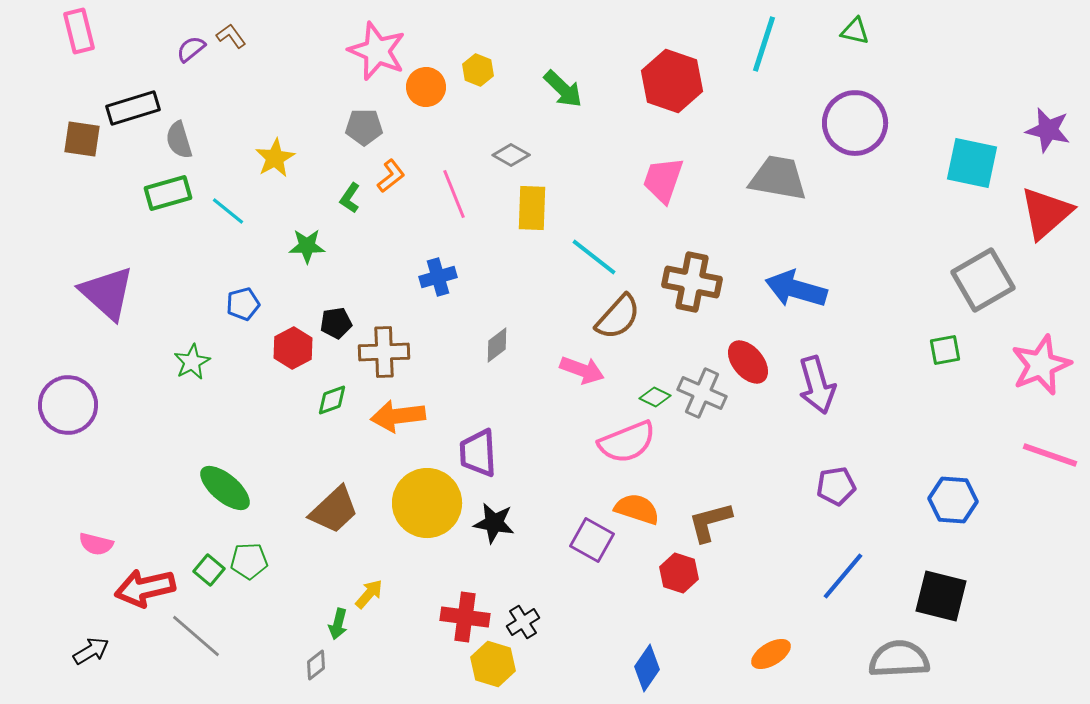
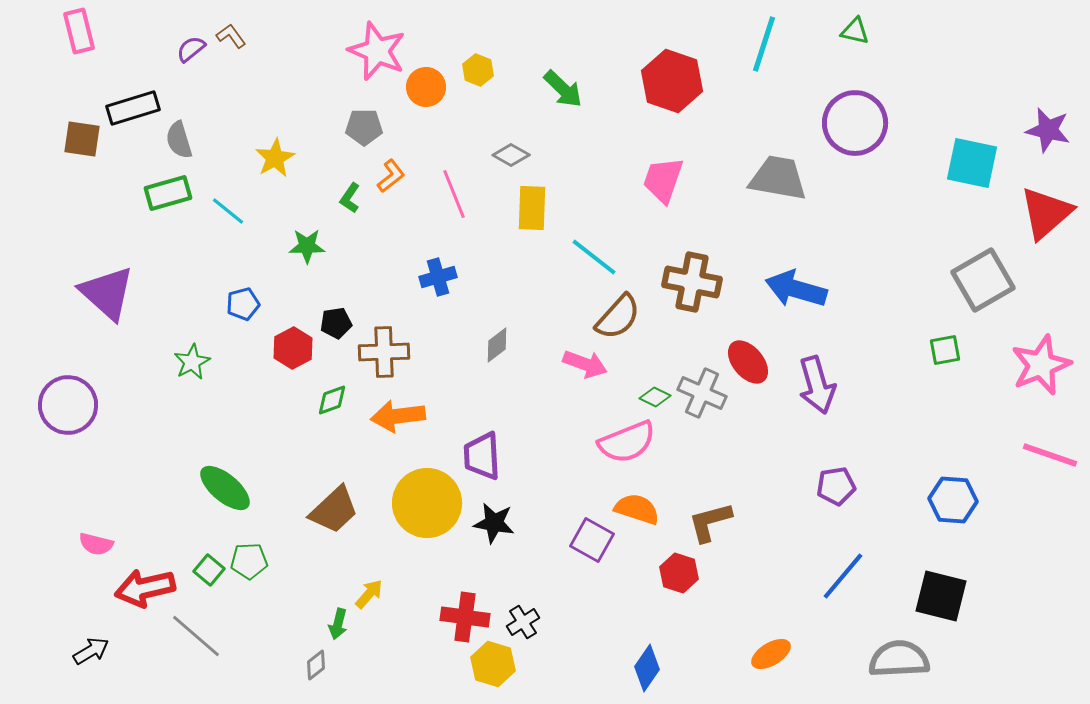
pink arrow at (582, 370): moved 3 px right, 6 px up
purple trapezoid at (478, 453): moved 4 px right, 3 px down
